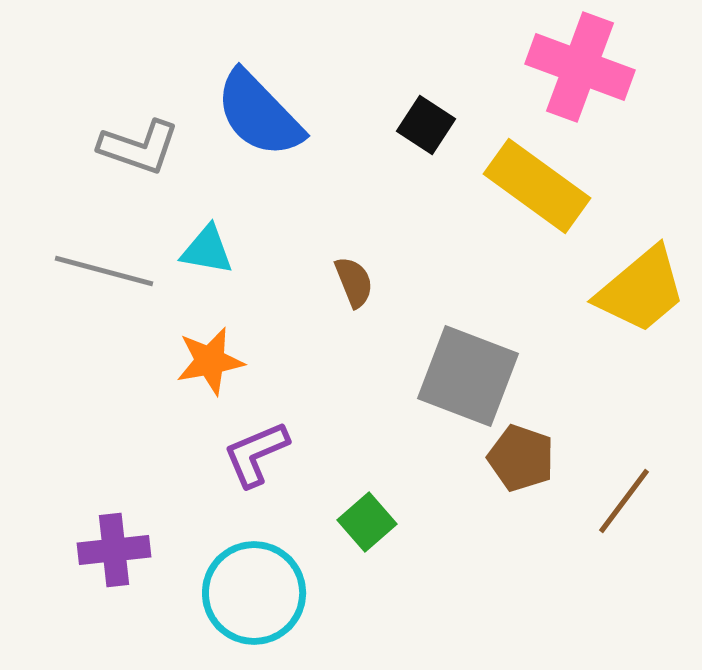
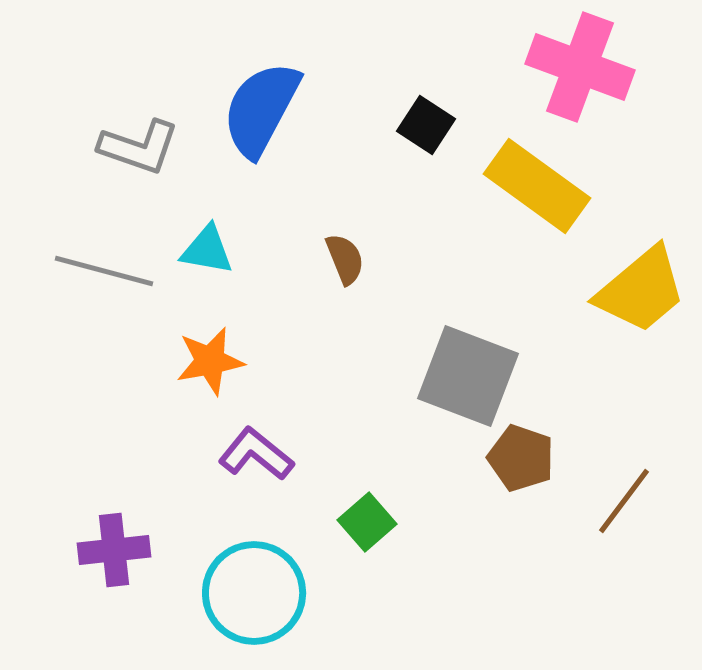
blue semicircle: moved 2 px right, 5 px up; rotated 72 degrees clockwise
brown semicircle: moved 9 px left, 23 px up
purple L-shape: rotated 62 degrees clockwise
